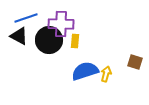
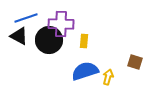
yellow rectangle: moved 9 px right
yellow arrow: moved 2 px right, 3 px down
